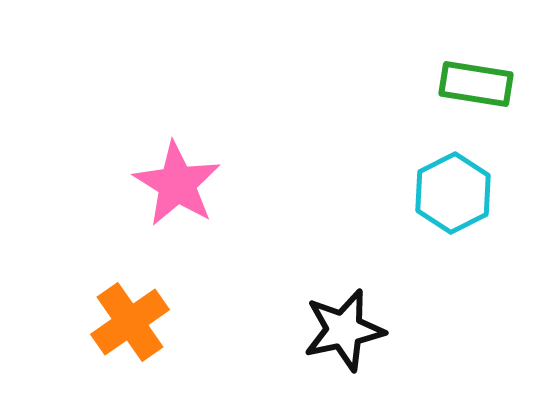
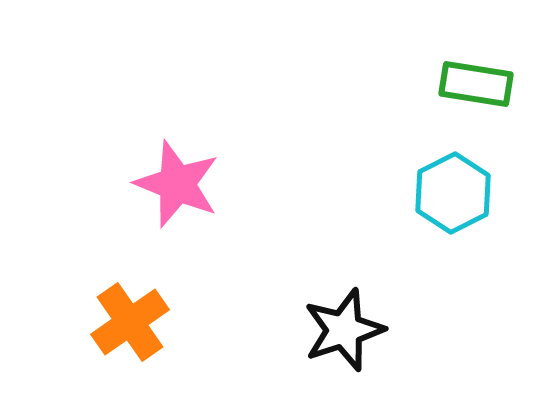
pink star: rotated 10 degrees counterclockwise
black star: rotated 6 degrees counterclockwise
